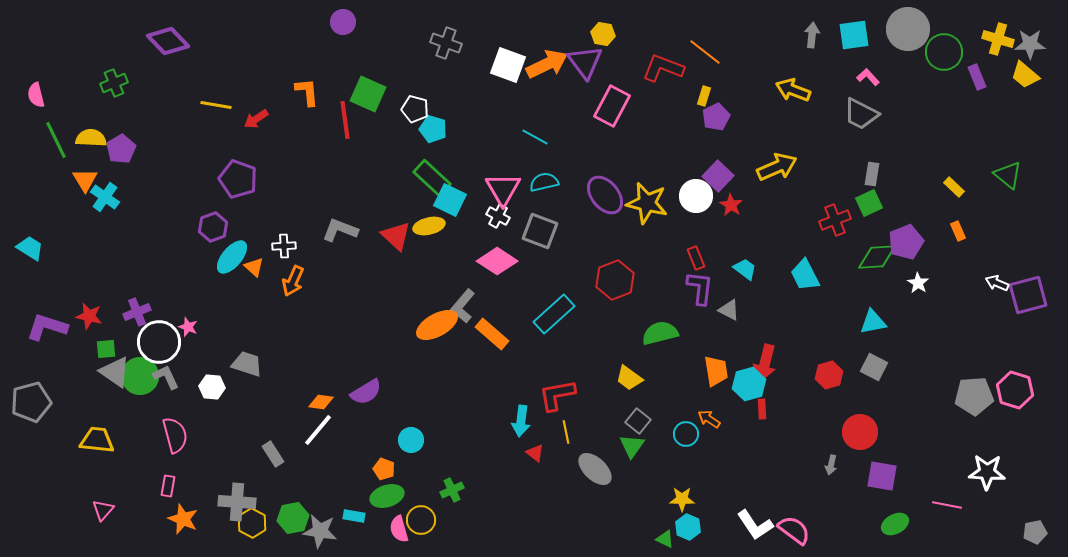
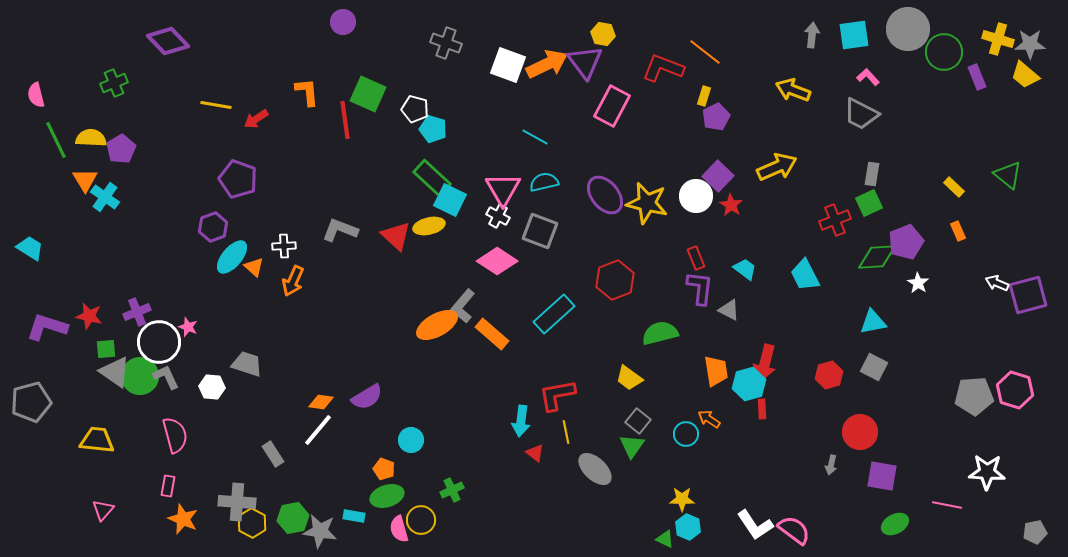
purple semicircle at (366, 392): moved 1 px right, 5 px down
